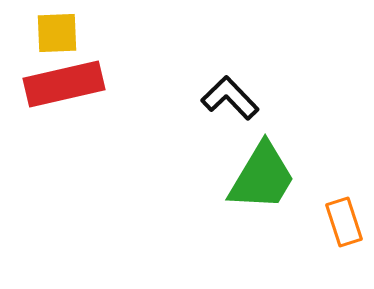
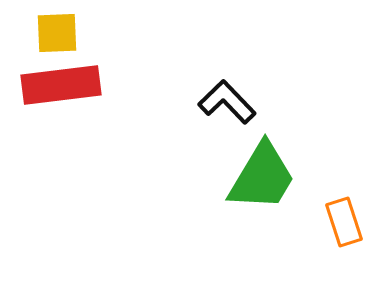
red rectangle: moved 3 px left, 1 px down; rotated 6 degrees clockwise
black L-shape: moved 3 px left, 4 px down
